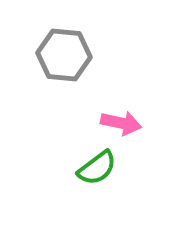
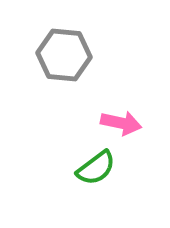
green semicircle: moved 1 px left
